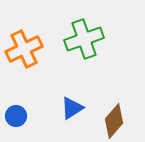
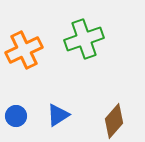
orange cross: moved 1 px down
blue triangle: moved 14 px left, 7 px down
